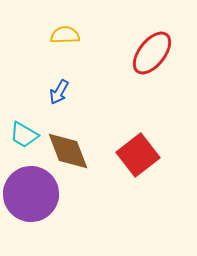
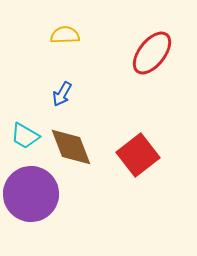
blue arrow: moved 3 px right, 2 px down
cyan trapezoid: moved 1 px right, 1 px down
brown diamond: moved 3 px right, 4 px up
